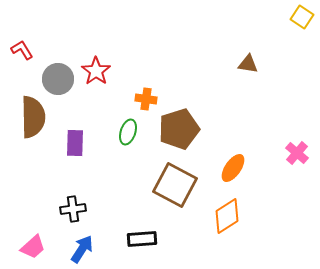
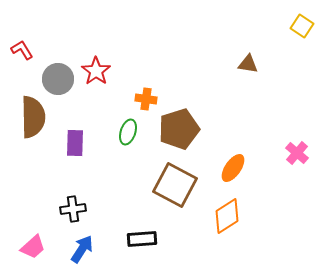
yellow square: moved 9 px down
